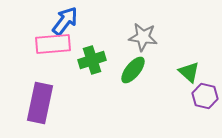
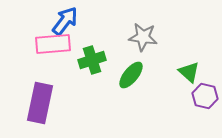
green ellipse: moved 2 px left, 5 px down
